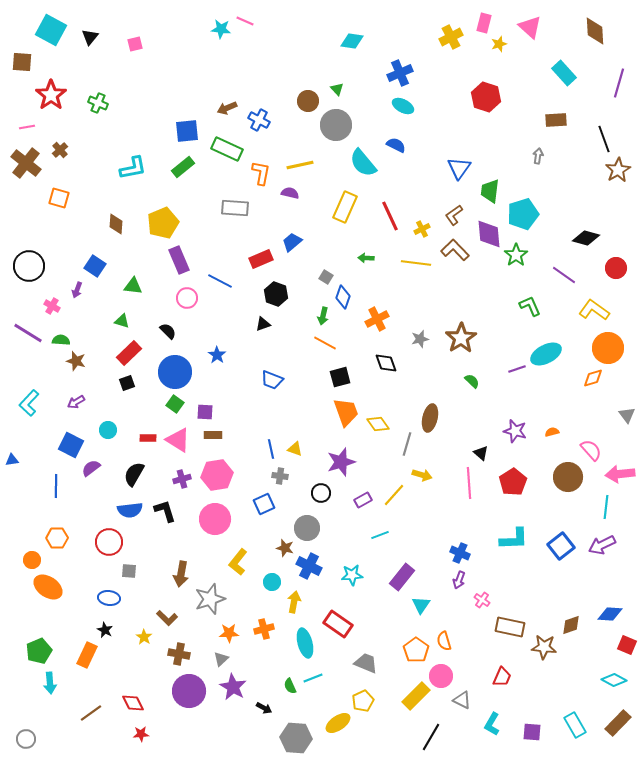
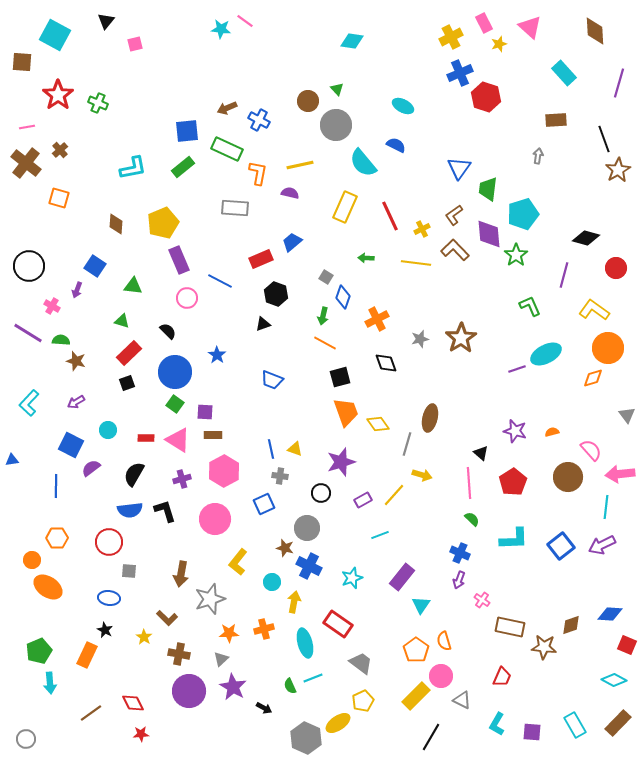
pink line at (245, 21): rotated 12 degrees clockwise
pink rectangle at (484, 23): rotated 42 degrees counterclockwise
cyan square at (51, 30): moved 4 px right, 5 px down
black triangle at (90, 37): moved 16 px right, 16 px up
blue cross at (400, 73): moved 60 px right
red star at (51, 95): moved 7 px right
orange L-shape at (261, 173): moved 3 px left
green trapezoid at (490, 191): moved 2 px left, 2 px up
purple line at (564, 275): rotated 70 degrees clockwise
green semicircle at (472, 381): moved 138 px down
red rectangle at (148, 438): moved 2 px left
pink hexagon at (217, 475): moved 7 px right, 4 px up; rotated 20 degrees counterclockwise
cyan star at (352, 575): moved 3 px down; rotated 15 degrees counterclockwise
gray trapezoid at (366, 663): moved 5 px left; rotated 15 degrees clockwise
cyan L-shape at (492, 724): moved 5 px right
gray hexagon at (296, 738): moved 10 px right; rotated 20 degrees clockwise
